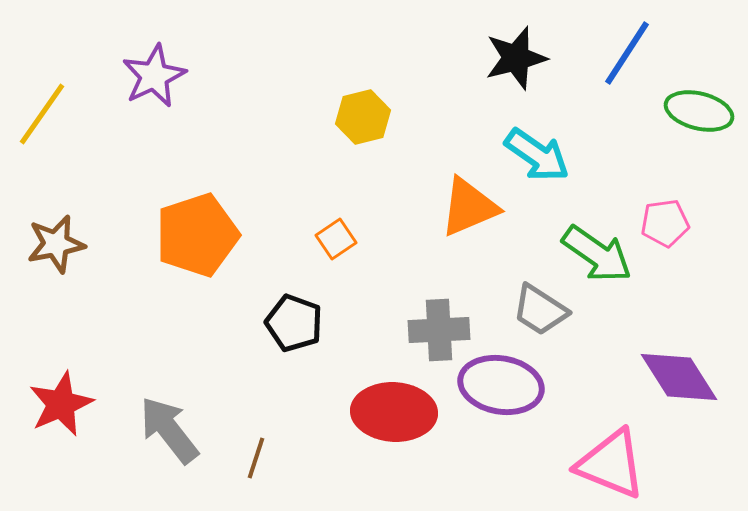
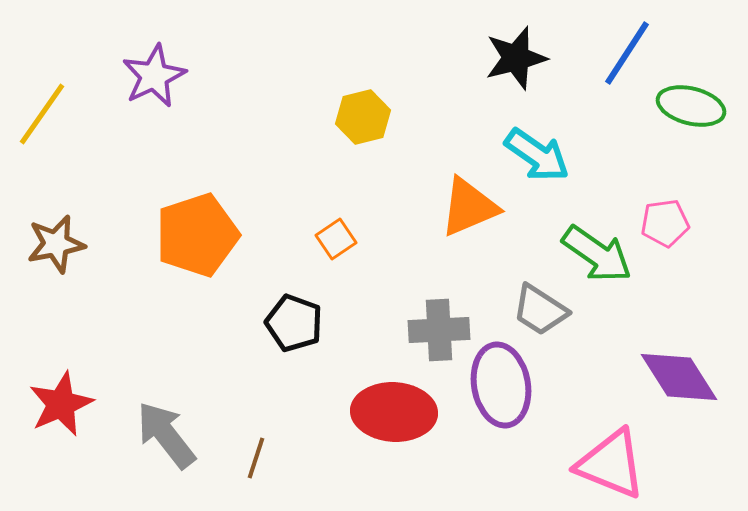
green ellipse: moved 8 px left, 5 px up
purple ellipse: rotated 70 degrees clockwise
gray arrow: moved 3 px left, 5 px down
